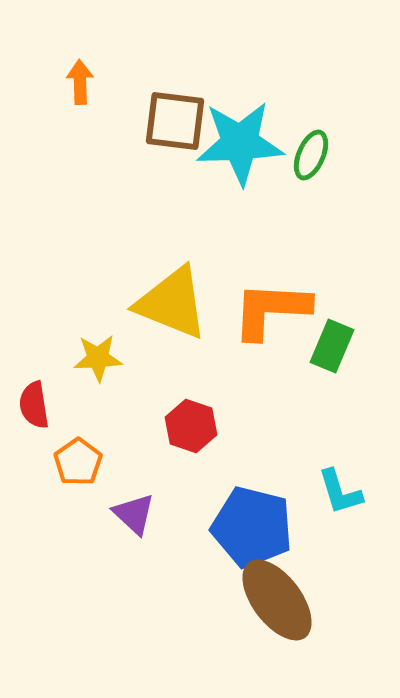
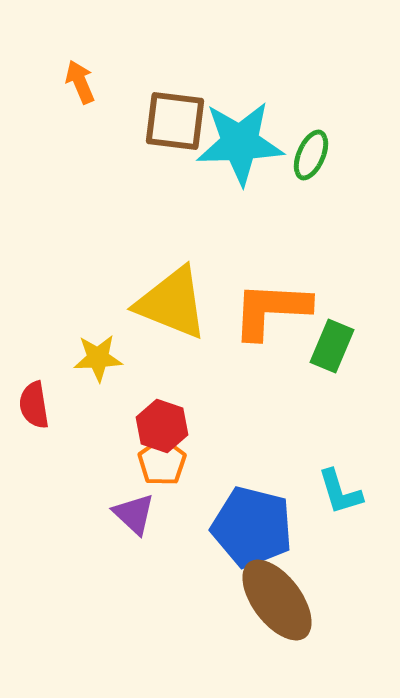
orange arrow: rotated 21 degrees counterclockwise
red hexagon: moved 29 px left
orange pentagon: moved 84 px right
